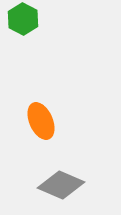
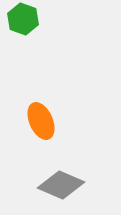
green hexagon: rotated 8 degrees counterclockwise
